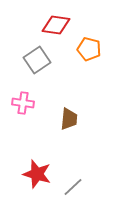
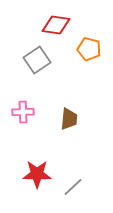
pink cross: moved 9 px down; rotated 10 degrees counterclockwise
red star: rotated 16 degrees counterclockwise
